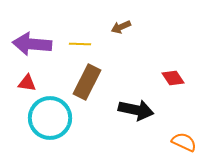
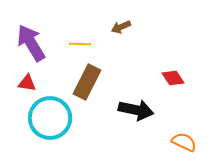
purple arrow: moved 1 px left, 1 px up; rotated 54 degrees clockwise
